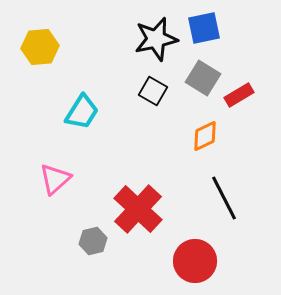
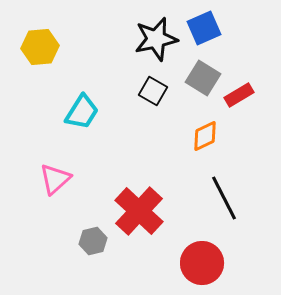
blue square: rotated 12 degrees counterclockwise
red cross: moved 1 px right, 2 px down
red circle: moved 7 px right, 2 px down
